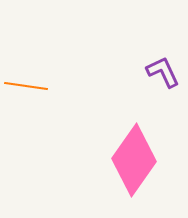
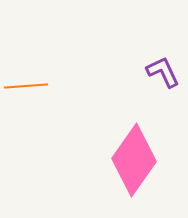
orange line: rotated 12 degrees counterclockwise
